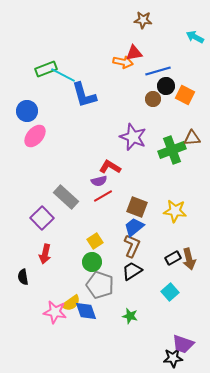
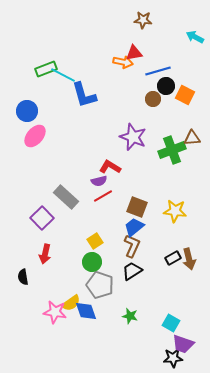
cyan square: moved 1 px right, 31 px down; rotated 18 degrees counterclockwise
